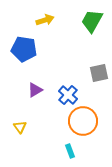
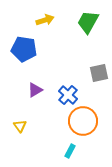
green trapezoid: moved 4 px left, 1 px down
yellow triangle: moved 1 px up
cyan rectangle: rotated 48 degrees clockwise
